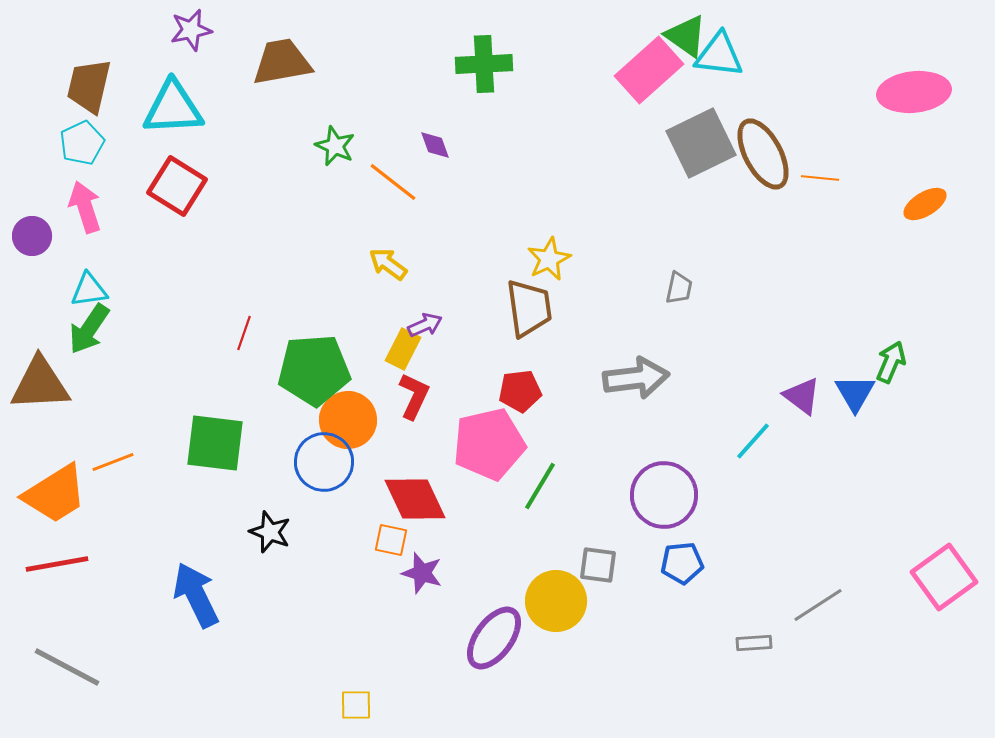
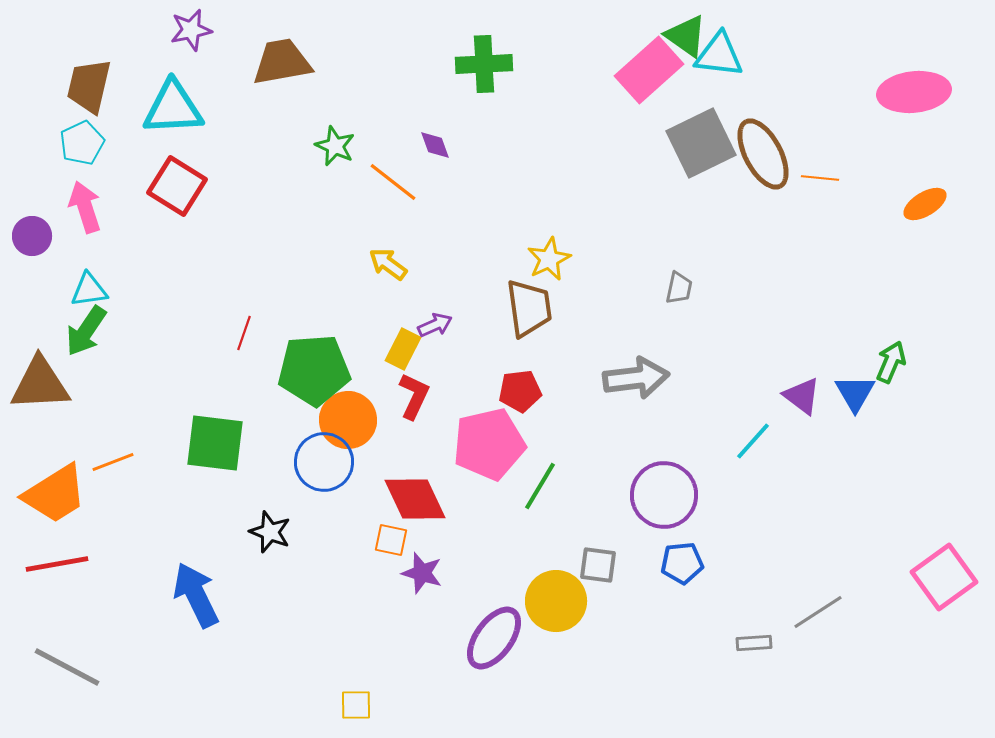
purple arrow at (425, 325): moved 10 px right
green arrow at (89, 329): moved 3 px left, 2 px down
gray line at (818, 605): moved 7 px down
